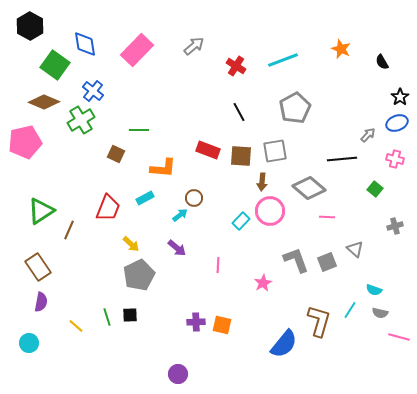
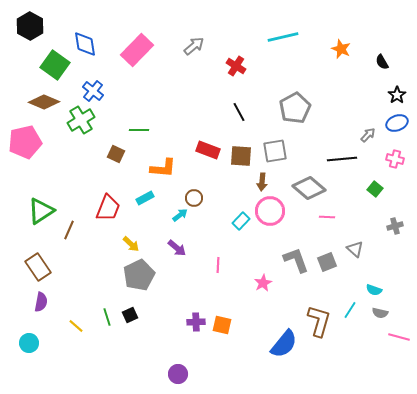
cyan line at (283, 60): moved 23 px up; rotated 8 degrees clockwise
black star at (400, 97): moved 3 px left, 2 px up
black square at (130, 315): rotated 21 degrees counterclockwise
